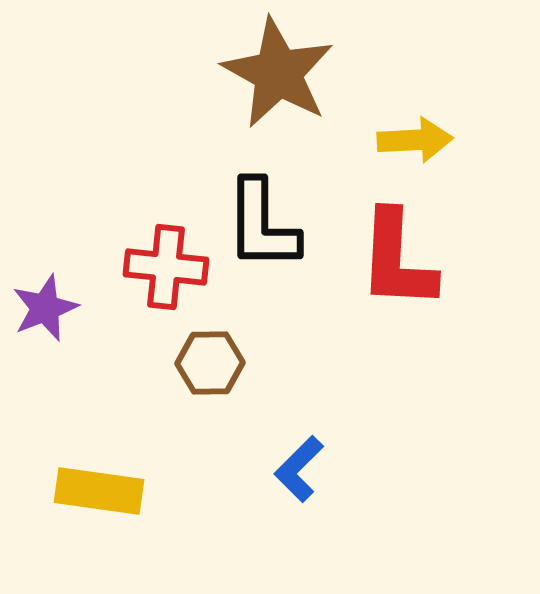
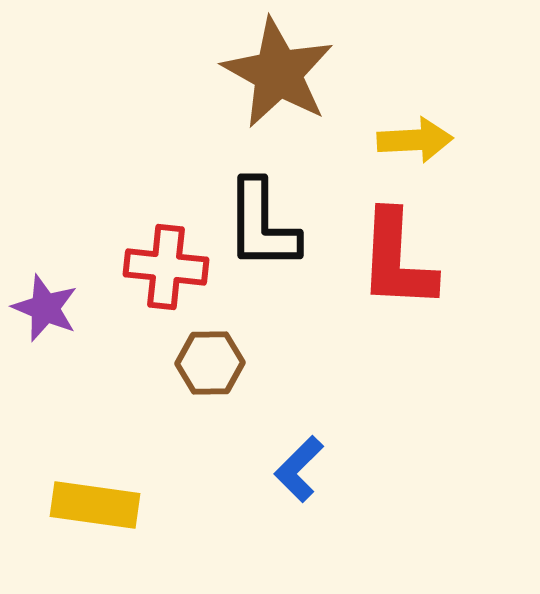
purple star: rotated 28 degrees counterclockwise
yellow rectangle: moved 4 px left, 14 px down
